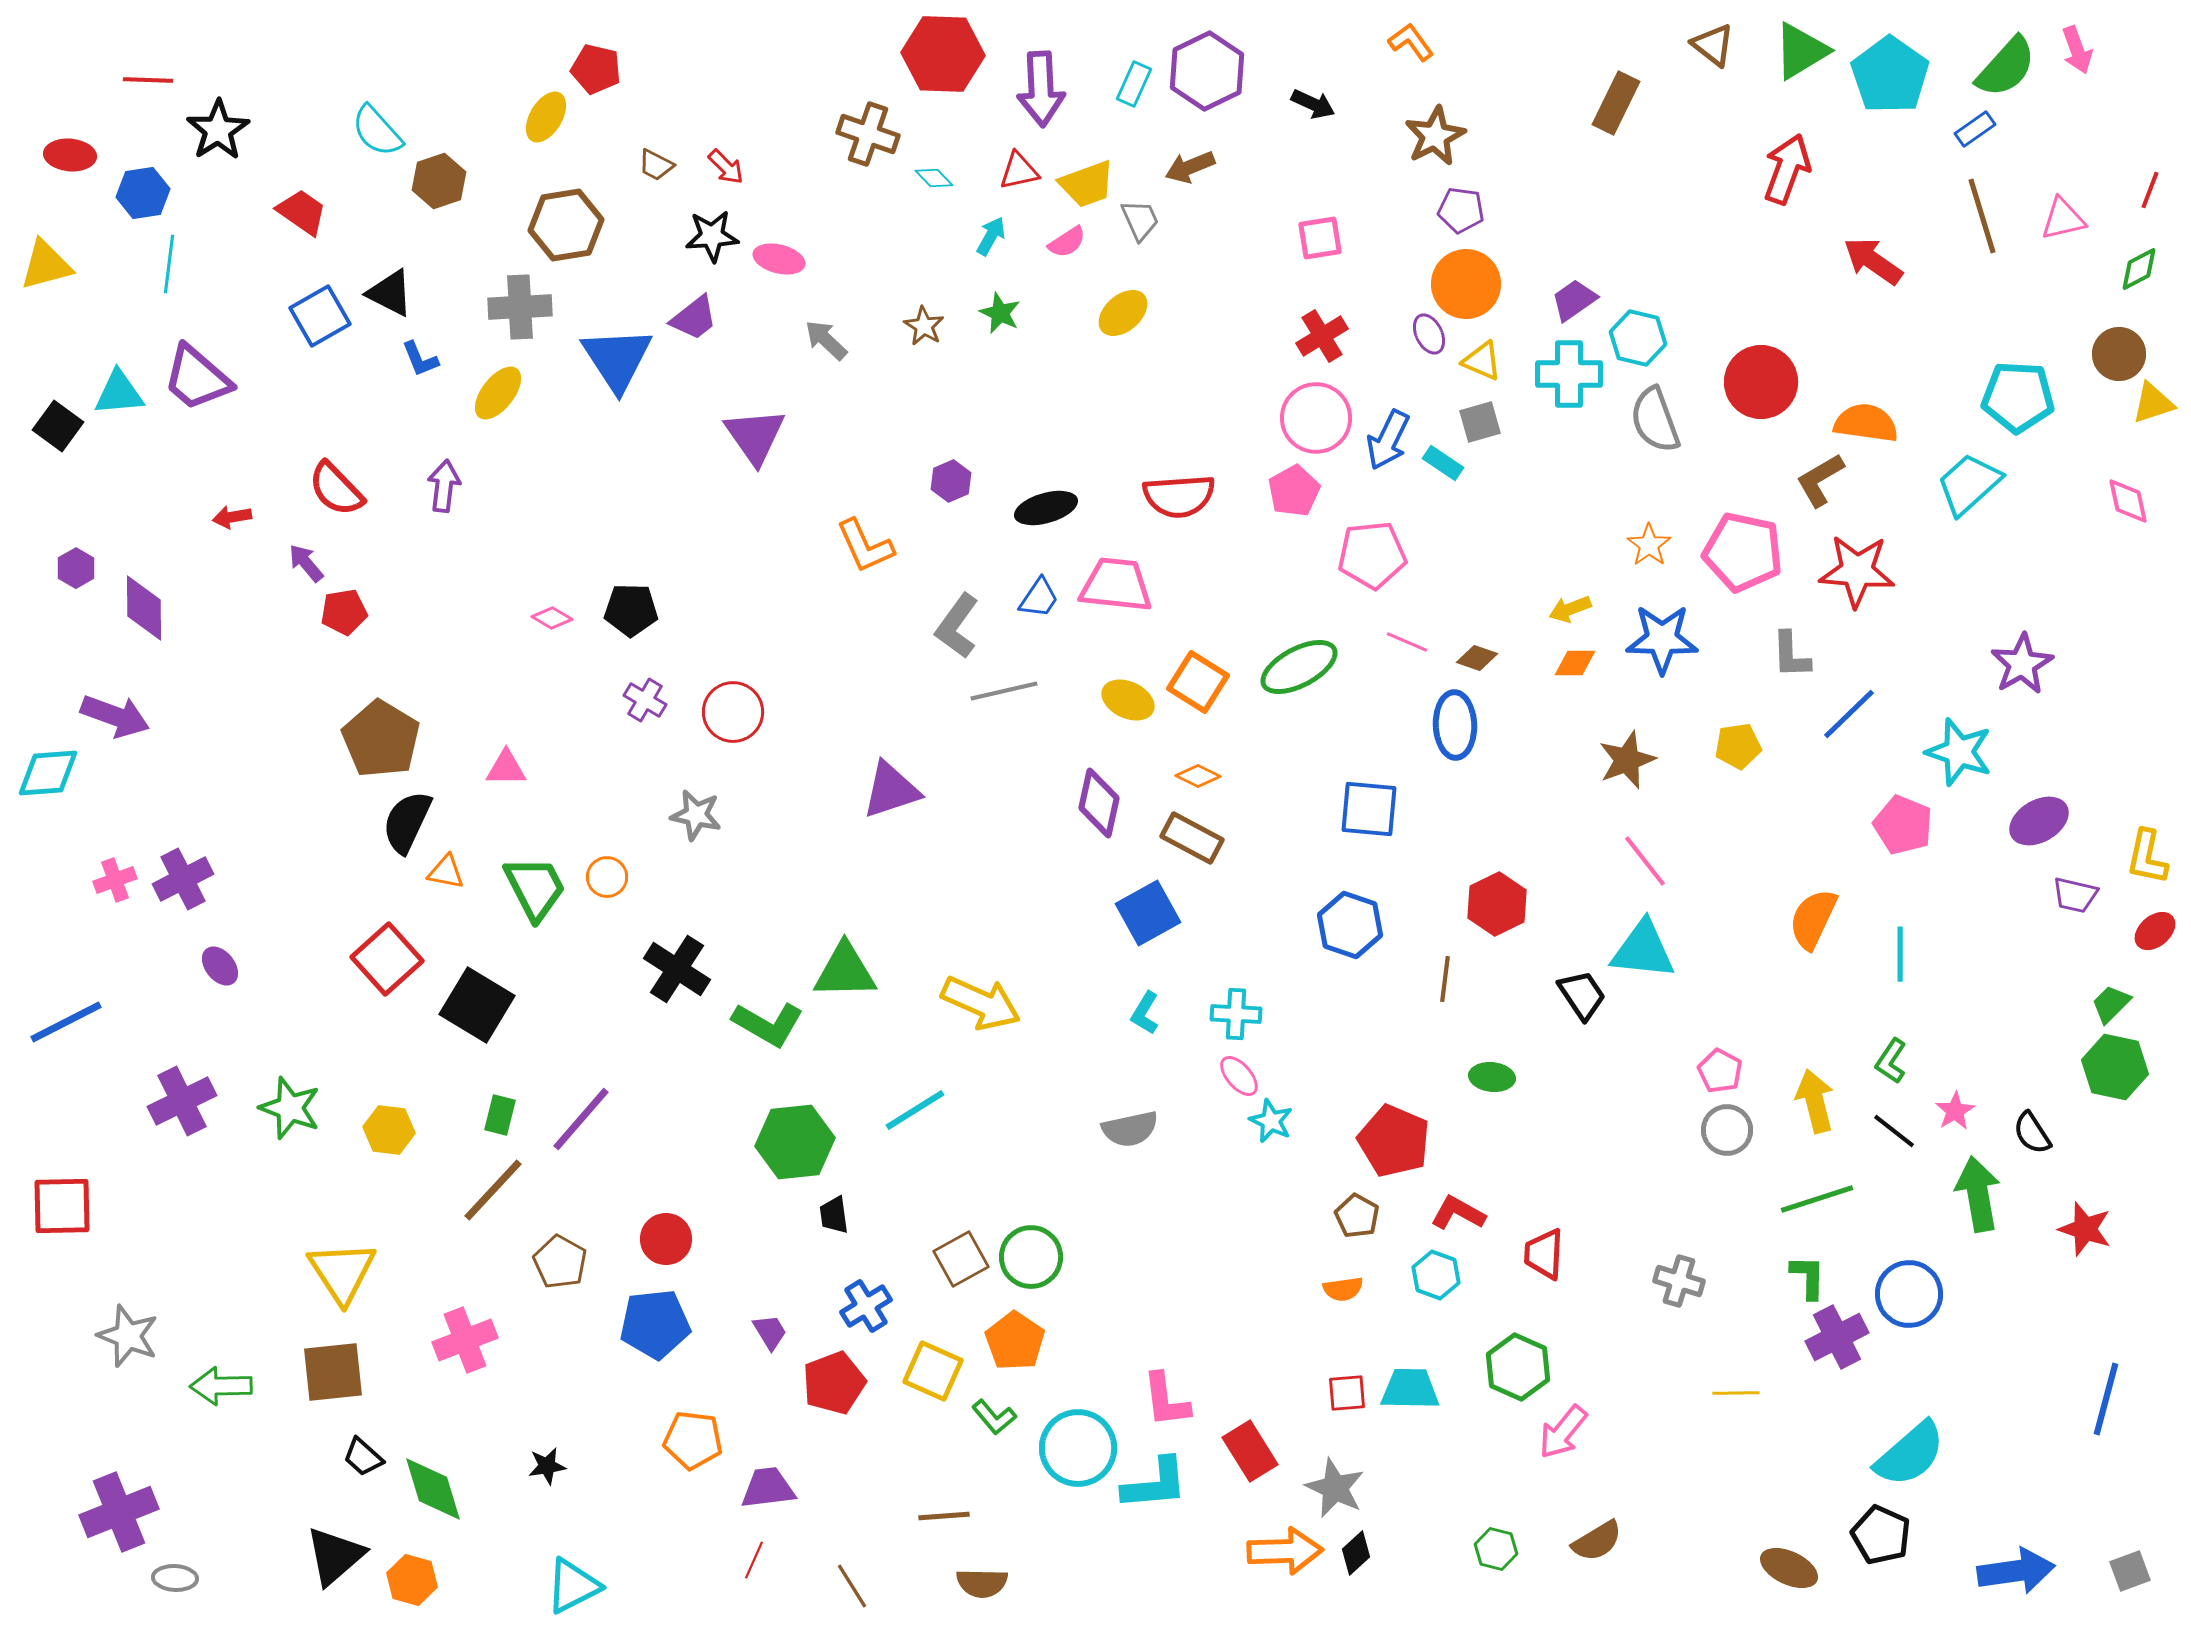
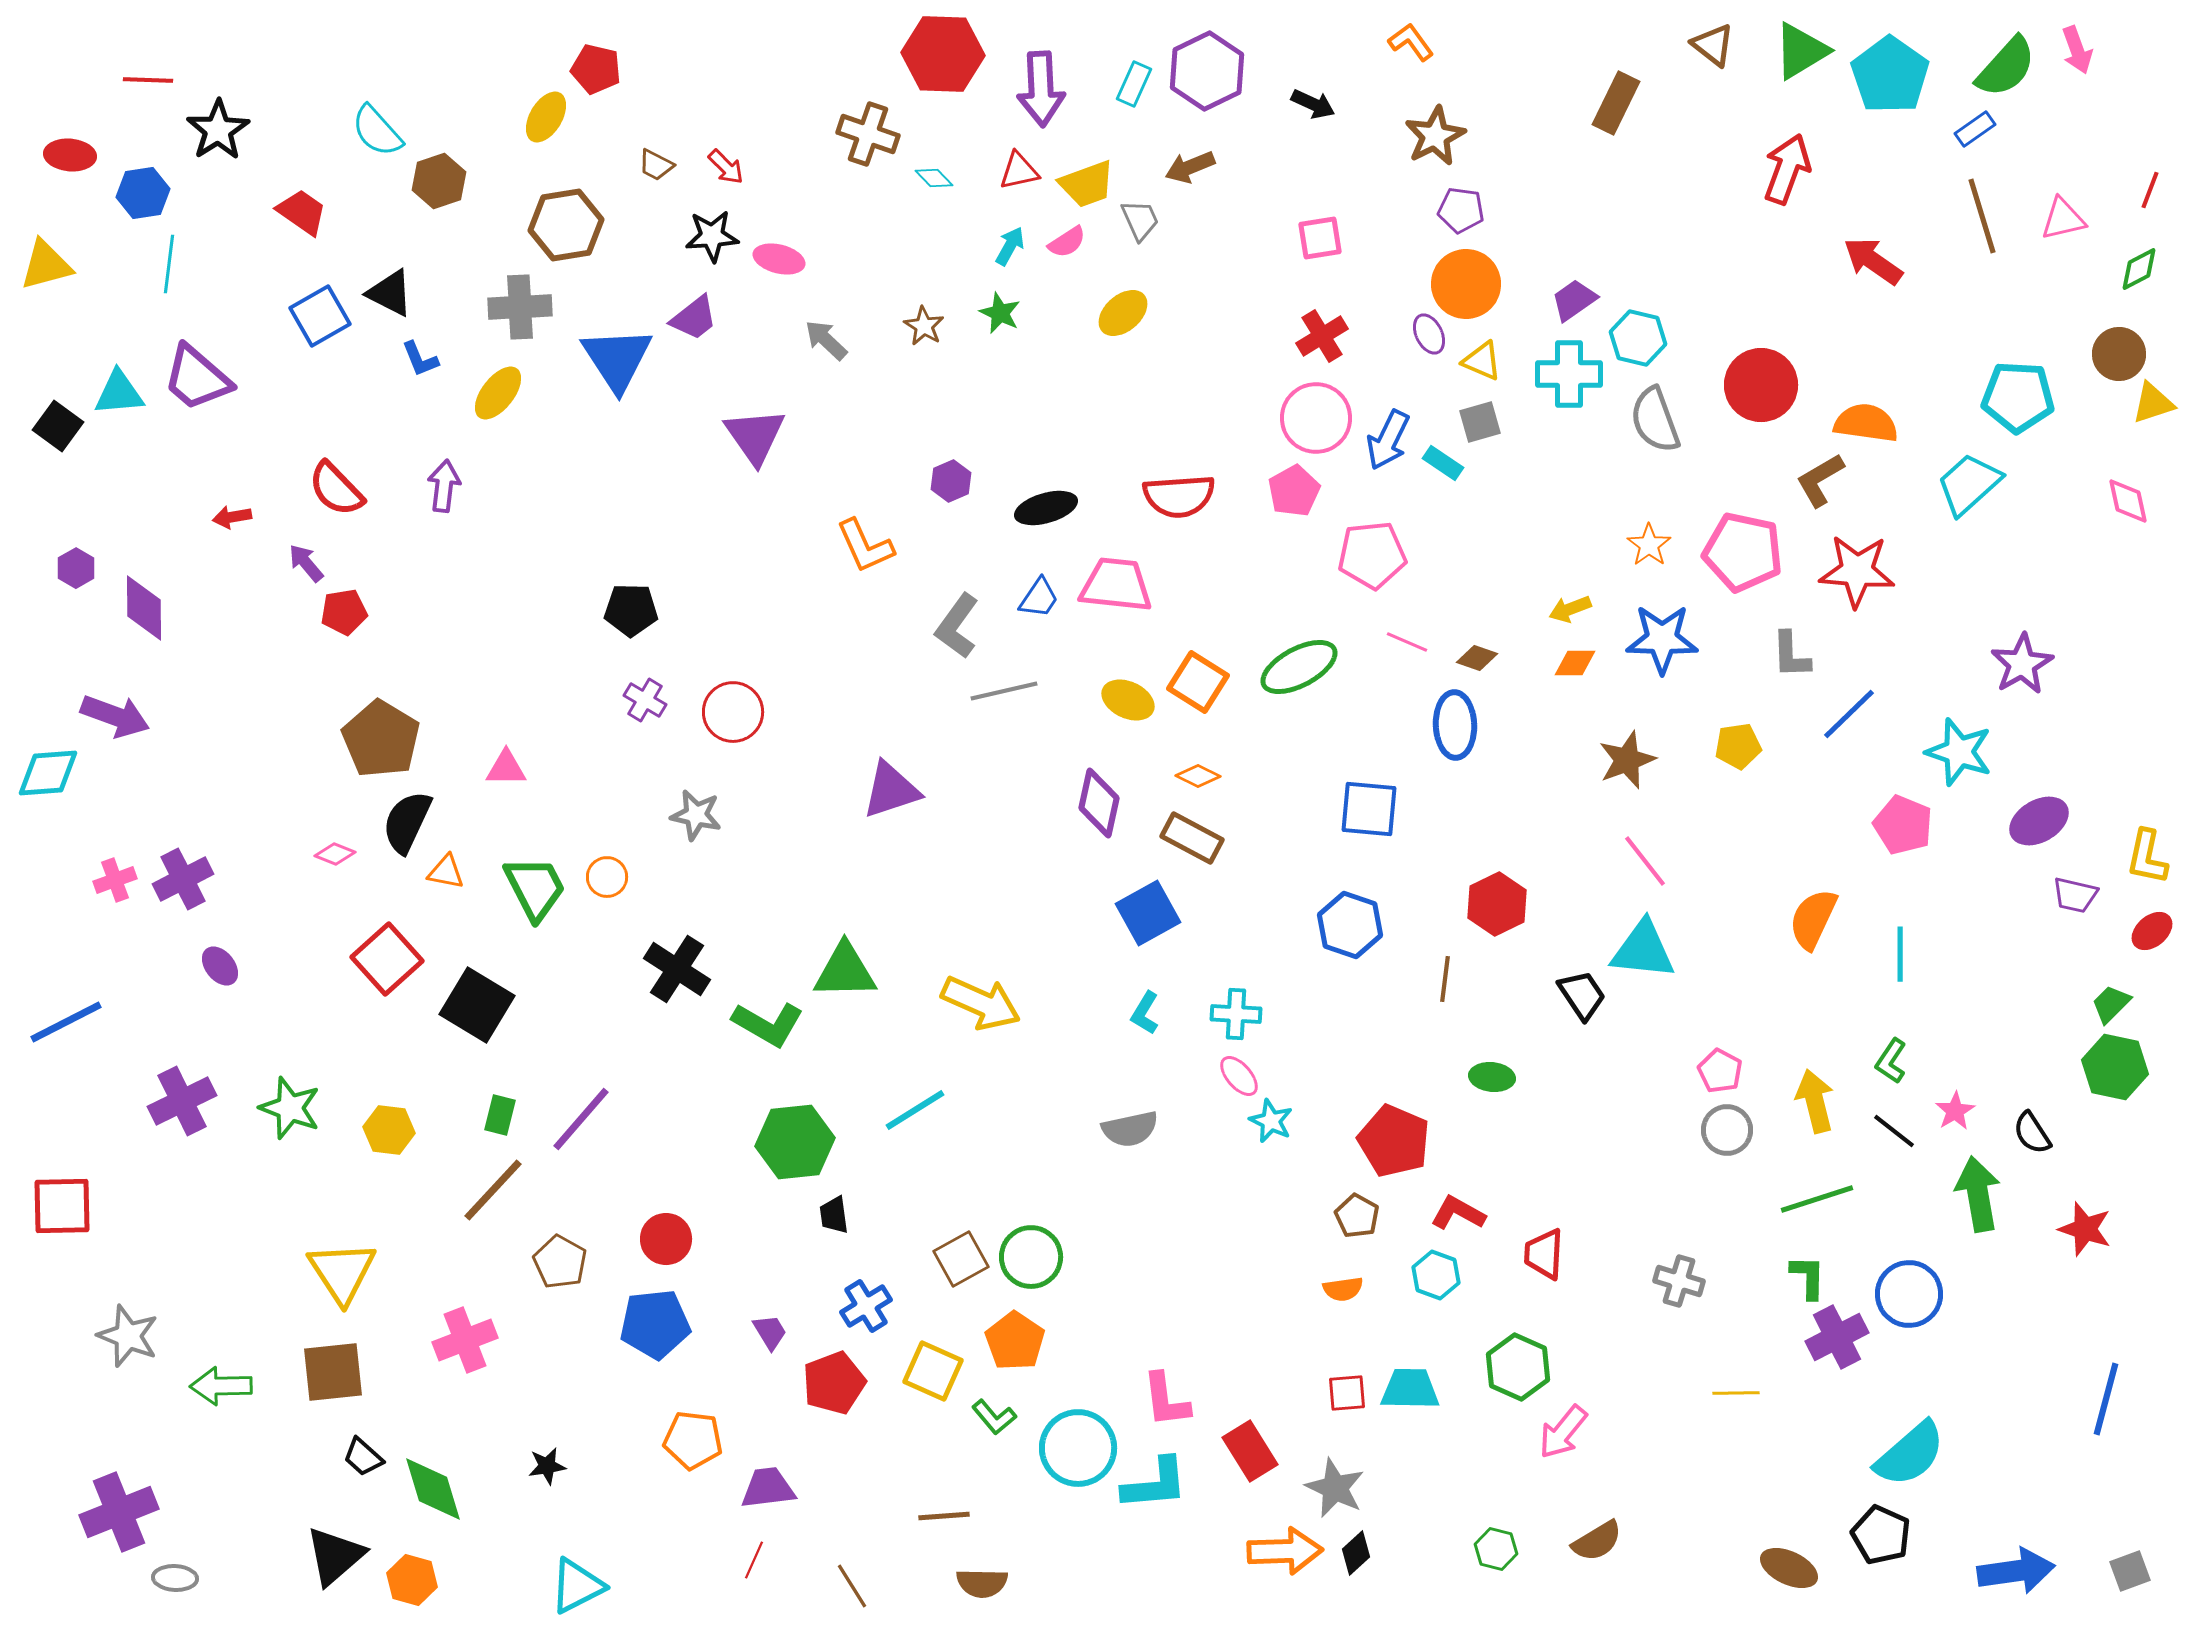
cyan arrow at (991, 236): moved 19 px right, 10 px down
red circle at (1761, 382): moved 3 px down
pink diamond at (552, 618): moved 217 px left, 236 px down; rotated 9 degrees counterclockwise
red ellipse at (2155, 931): moved 3 px left
cyan triangle at (573, 1586): moved 4 px right
